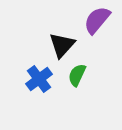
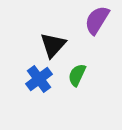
purple semicircle: rotated 8 degrees counterclockwise
black triangle: moved 9 px left
